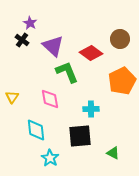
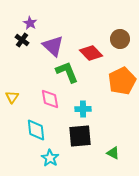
red diamond: rotated 10 degrees clockwise
cyan cross: moved 8 px left
